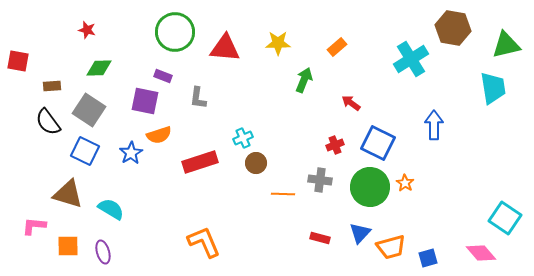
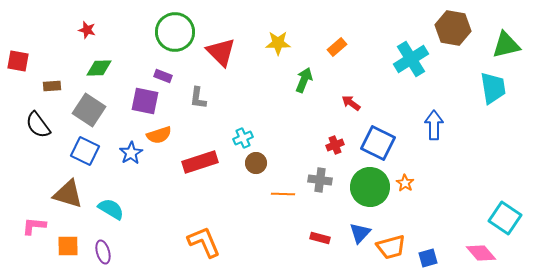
red triangle at (225, 48): moved 4 px left, 4 px down; rotated 40 degrees clockwise
black semicircle at (48, 122): moved 10 px left, 3 px down
